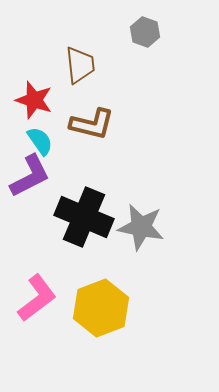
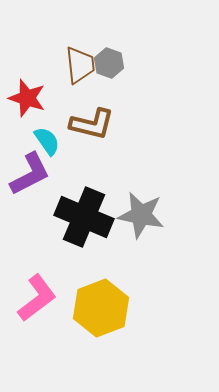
gray hexagon: moved 36 px left, 31 px down
red star: moved 7 px left, 2 px up
cyan semicircle: moved 7 px right
purple L-shape: moved 2 px up
gray star: moved 12 px up
